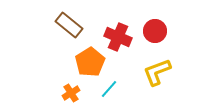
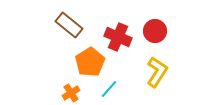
yellow L-shape: rotated 144 degrees clockwise
